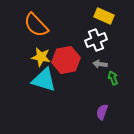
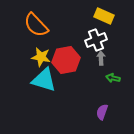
gray arrow: moved 1 px right, 6 px up; rotated 80 degrees clockwise
green arrow: rotated 56 degrees counterclockwise
